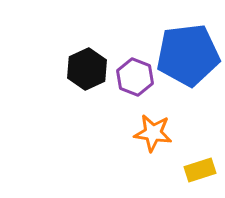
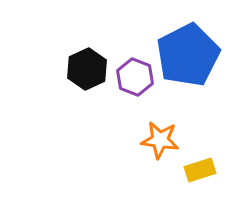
blue pentagon: rotated 20 degrees counterclockwise
orange star: moved 7 px right, 7 px down
